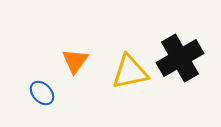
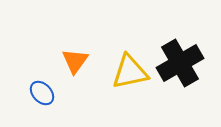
black cross: moved 5 px down
